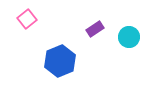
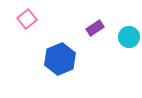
purple rectangle: moved 1 px up
blue hexagon: moved 2 px up
